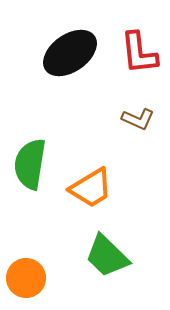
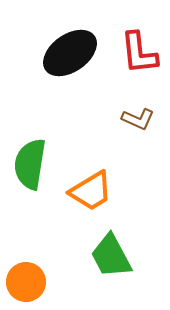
orange trapezoid: moved 3 px down
green trapezoid: moved 4 px right; rotated 18 degrees clockwise
orange circle: moved 4 px down
